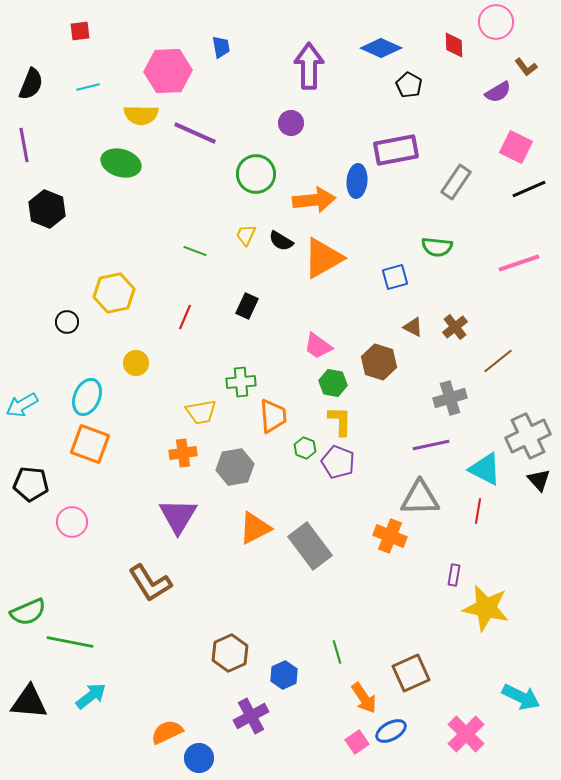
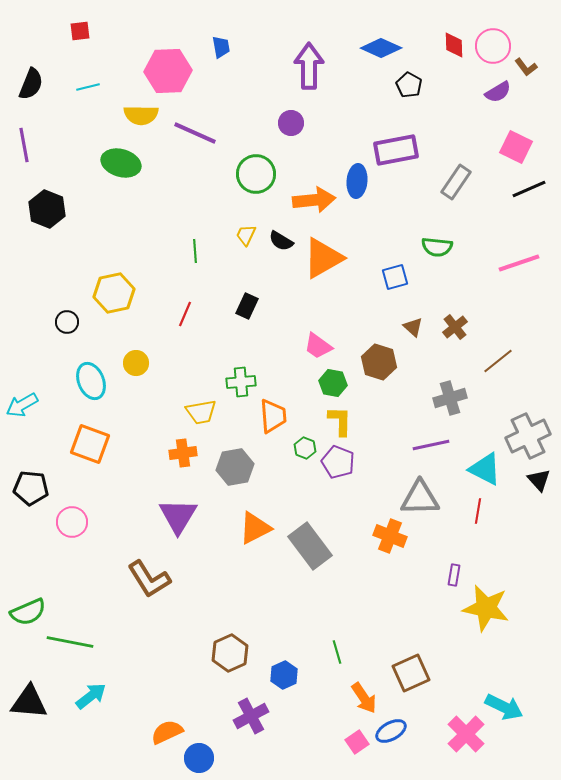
pink circle at (496, 22): moved 3 px left, 24 px down
green line at (195, 251): rotated 65 degrees clockwise
red line at (185, 317): moved 3 px up
brown triangle at (413, 327): rotated 15 degrees clockwise
cyan ellipse at (87, 397): moved 4 px right, 16 px up; rotated 45 degrees counterclockwise
black pentagon at (31, 484): moved 4 px down
brown L-shape at (150, 583): moved 1 px left, 4 px up
cyan arrow at (521, 697): moved 17 px left, 10 px down
